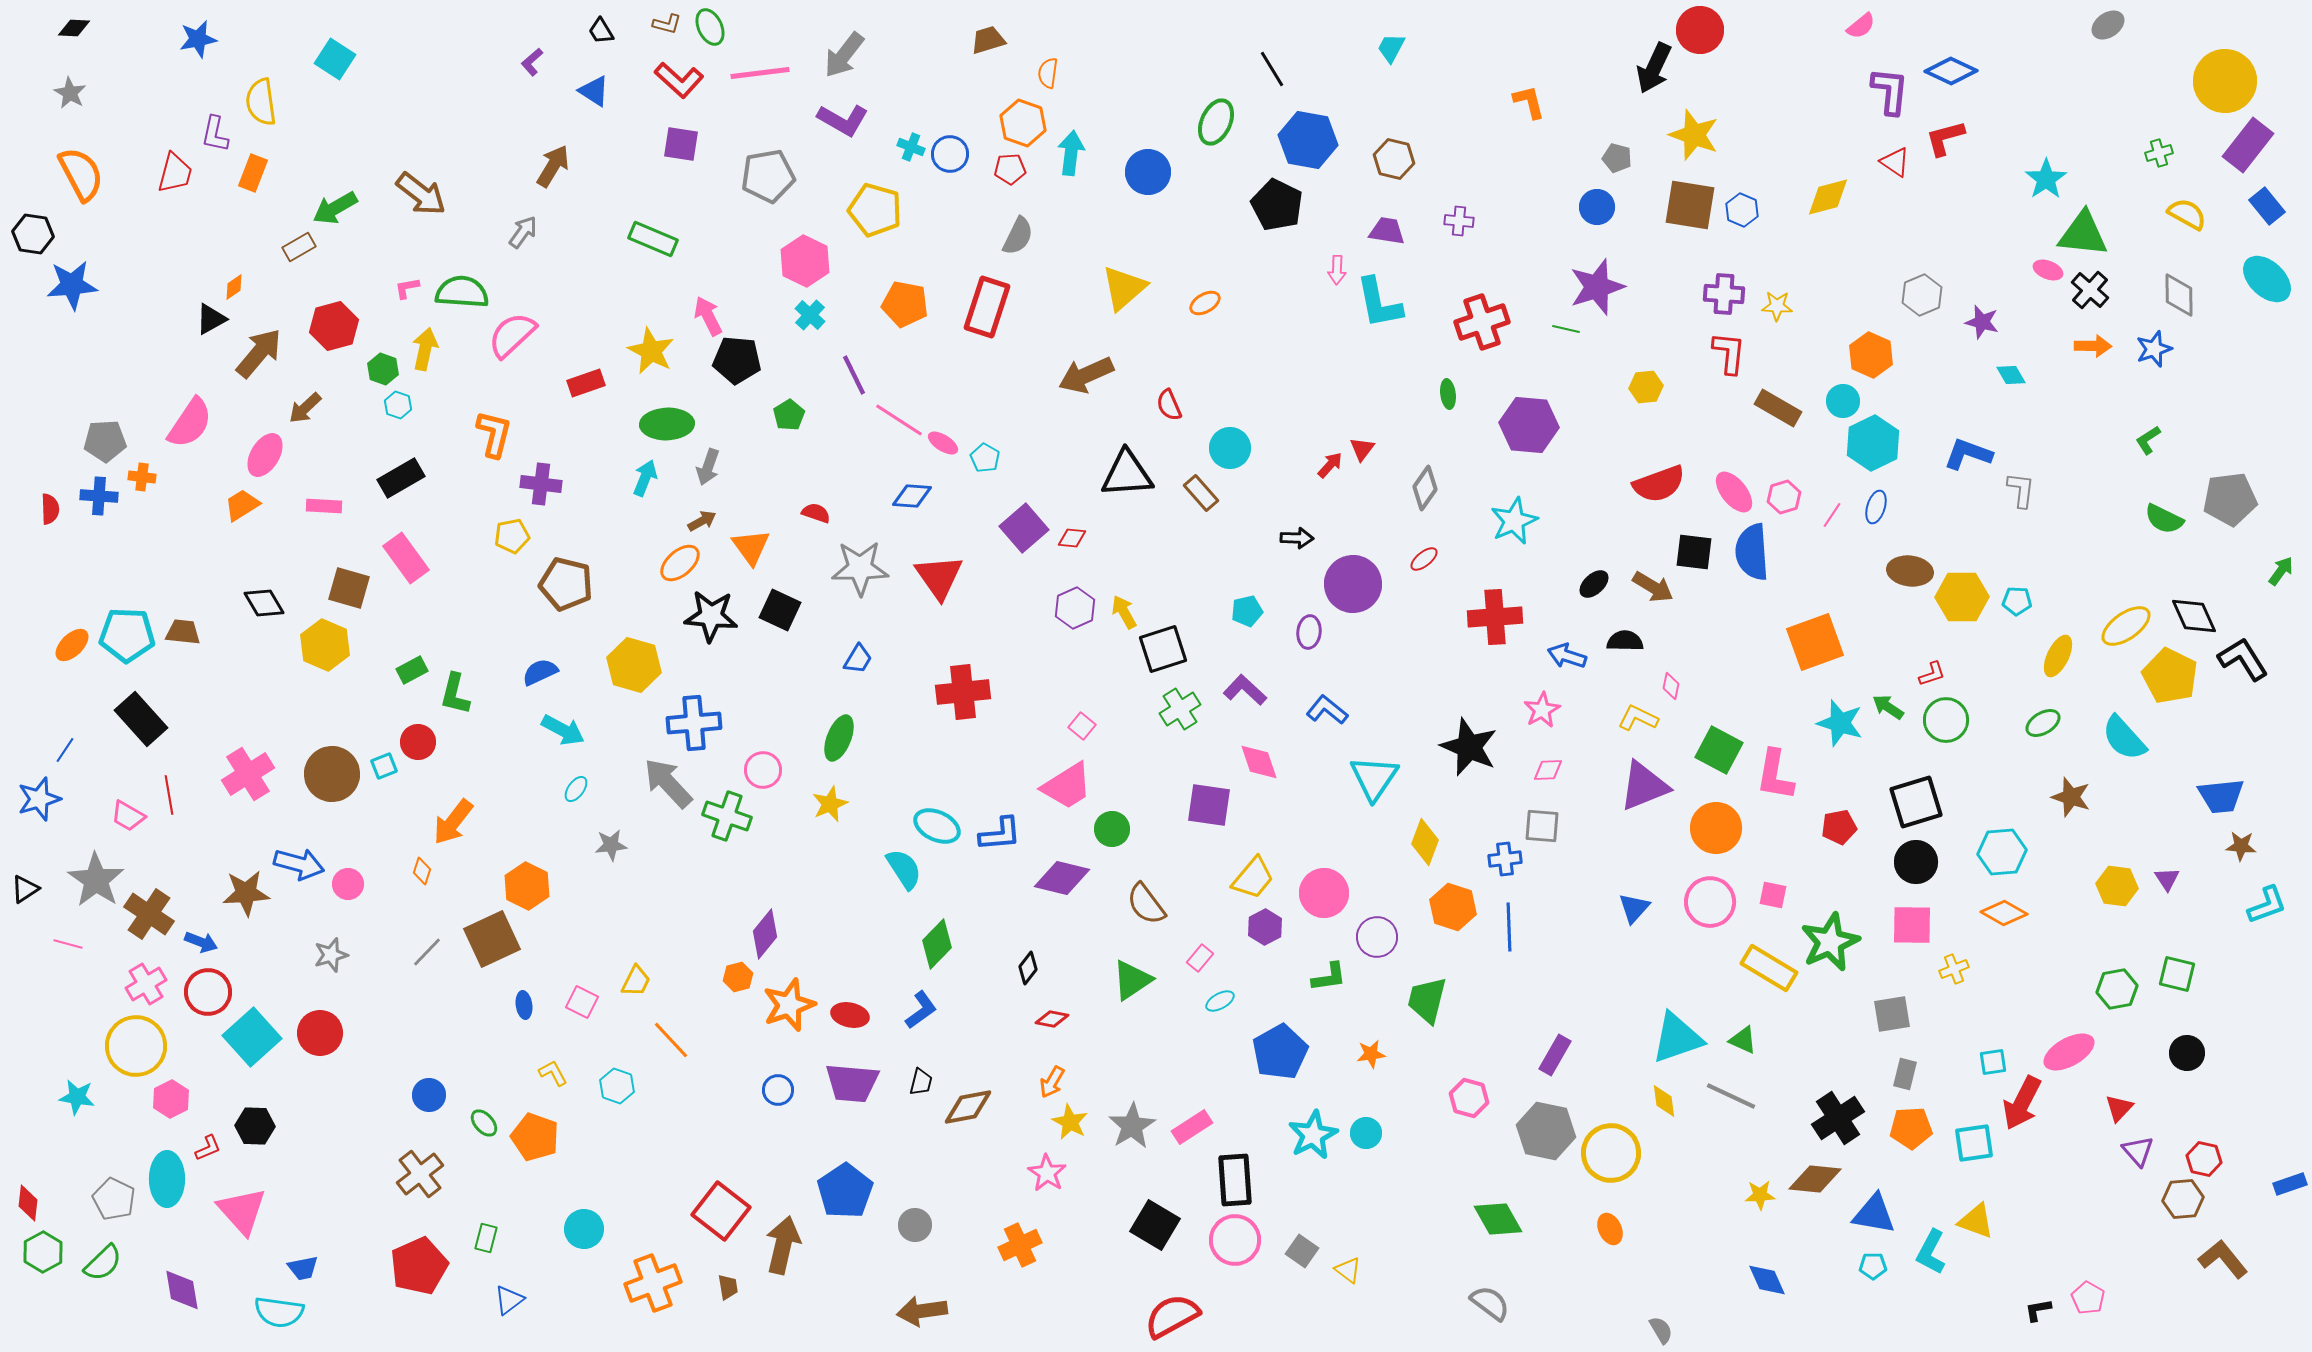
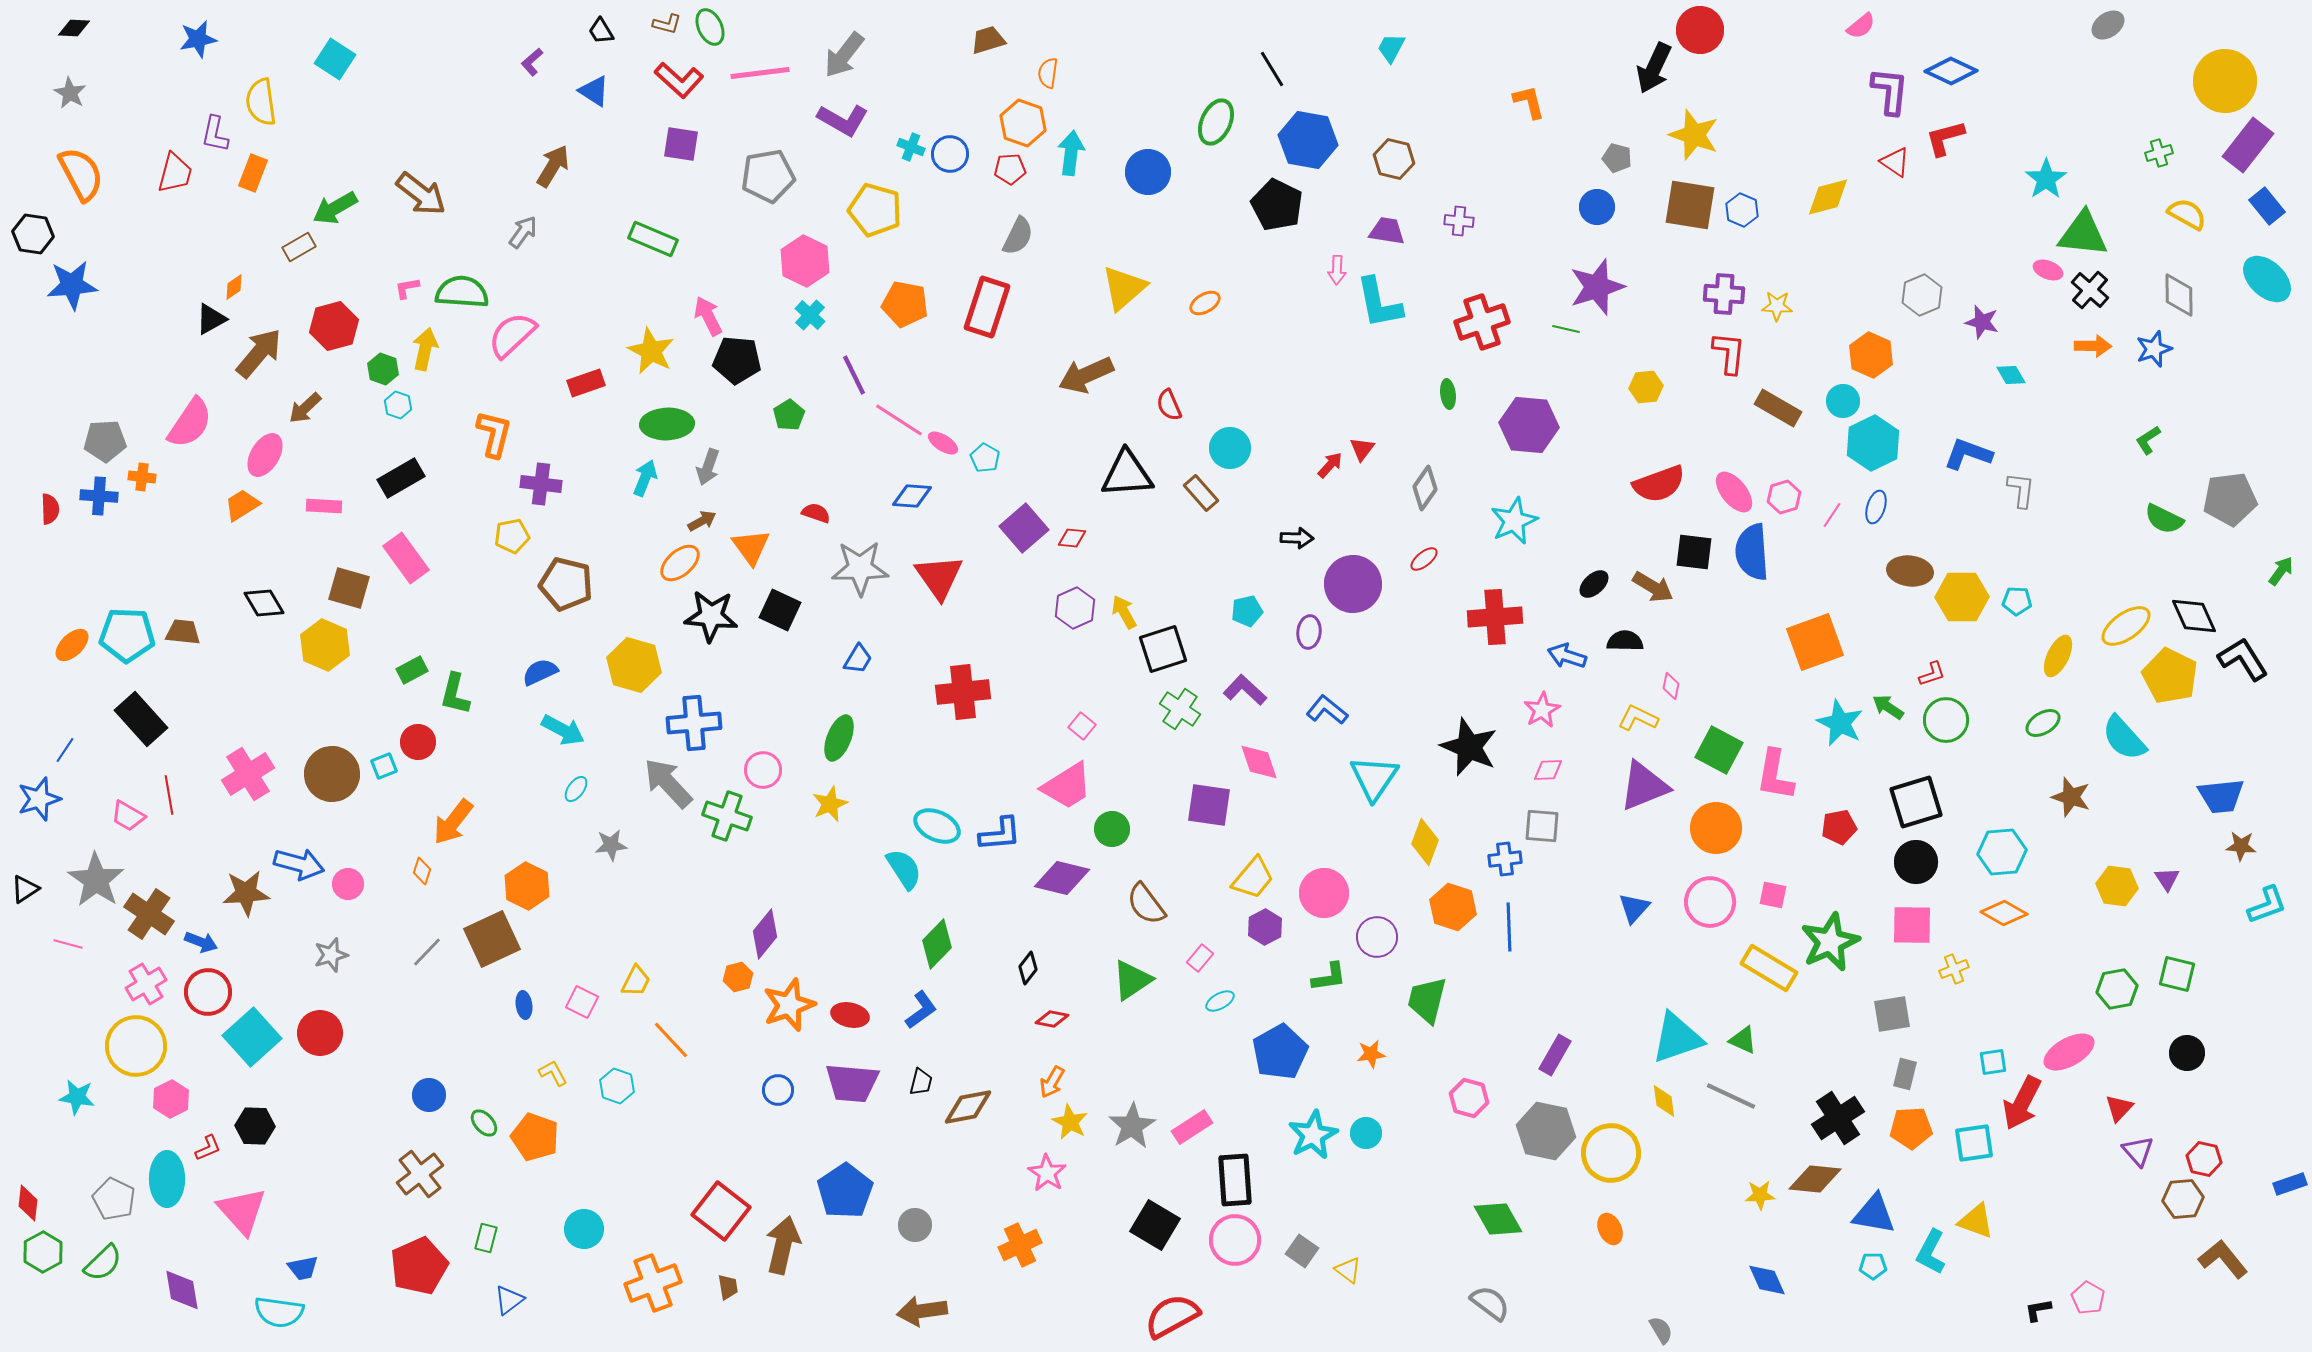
green cross at (1180, 709): rotated 24 degrees counterclockwise
cyan star at (1840, 723): rotated 9 degrees clockwise
